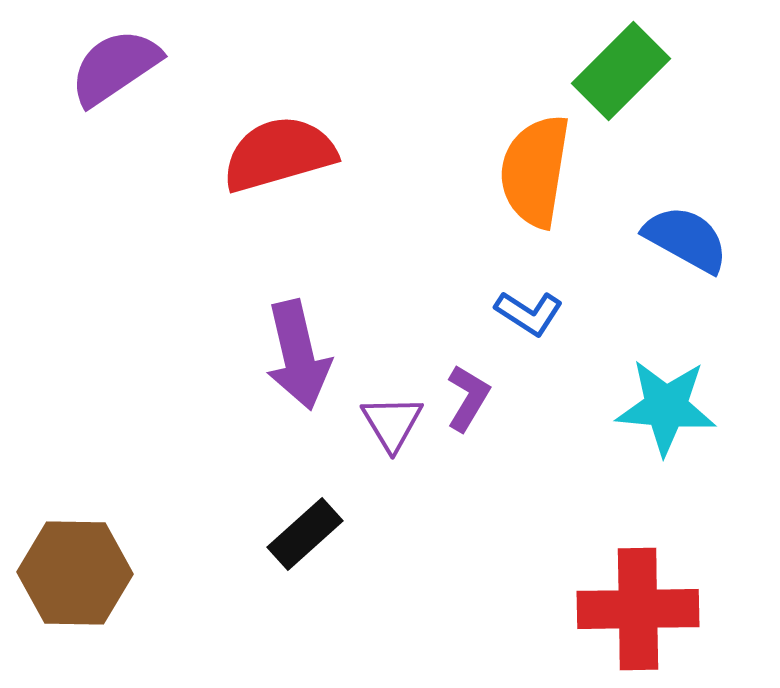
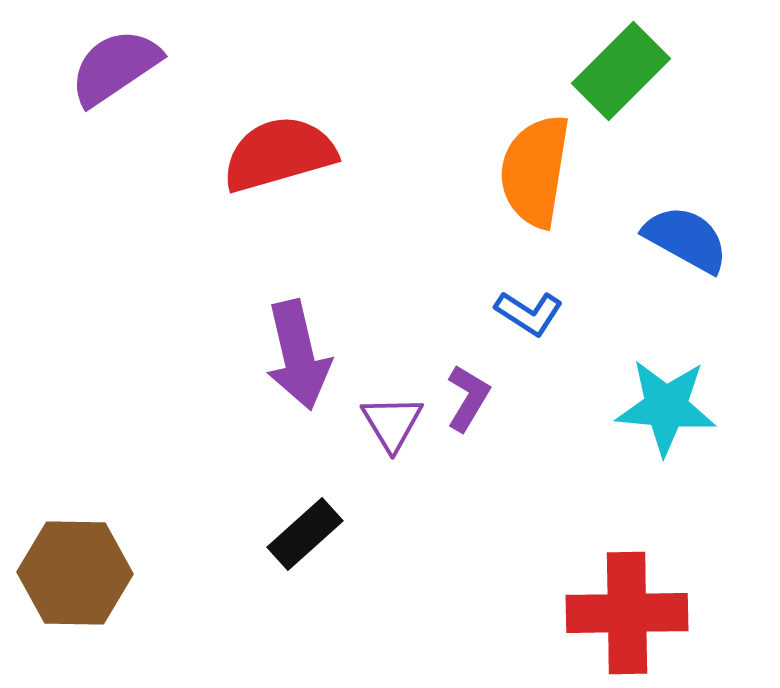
red cross: moved 11 px left, 4 px down
